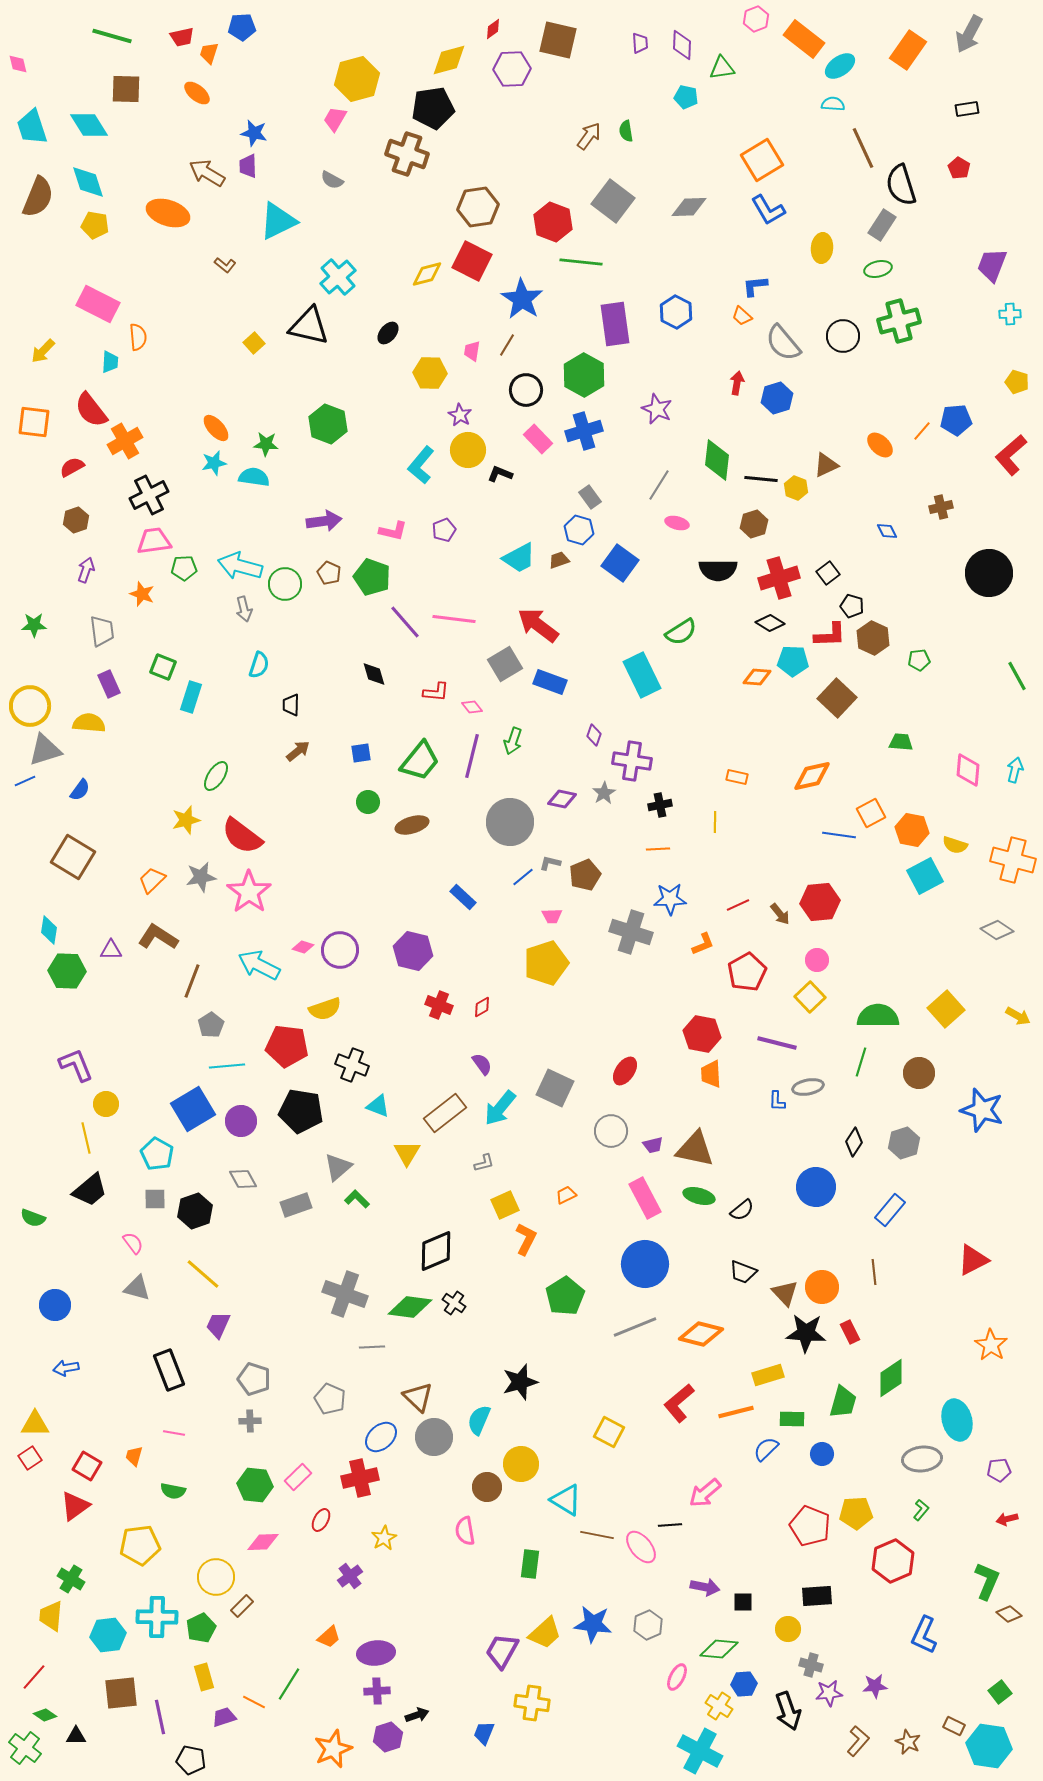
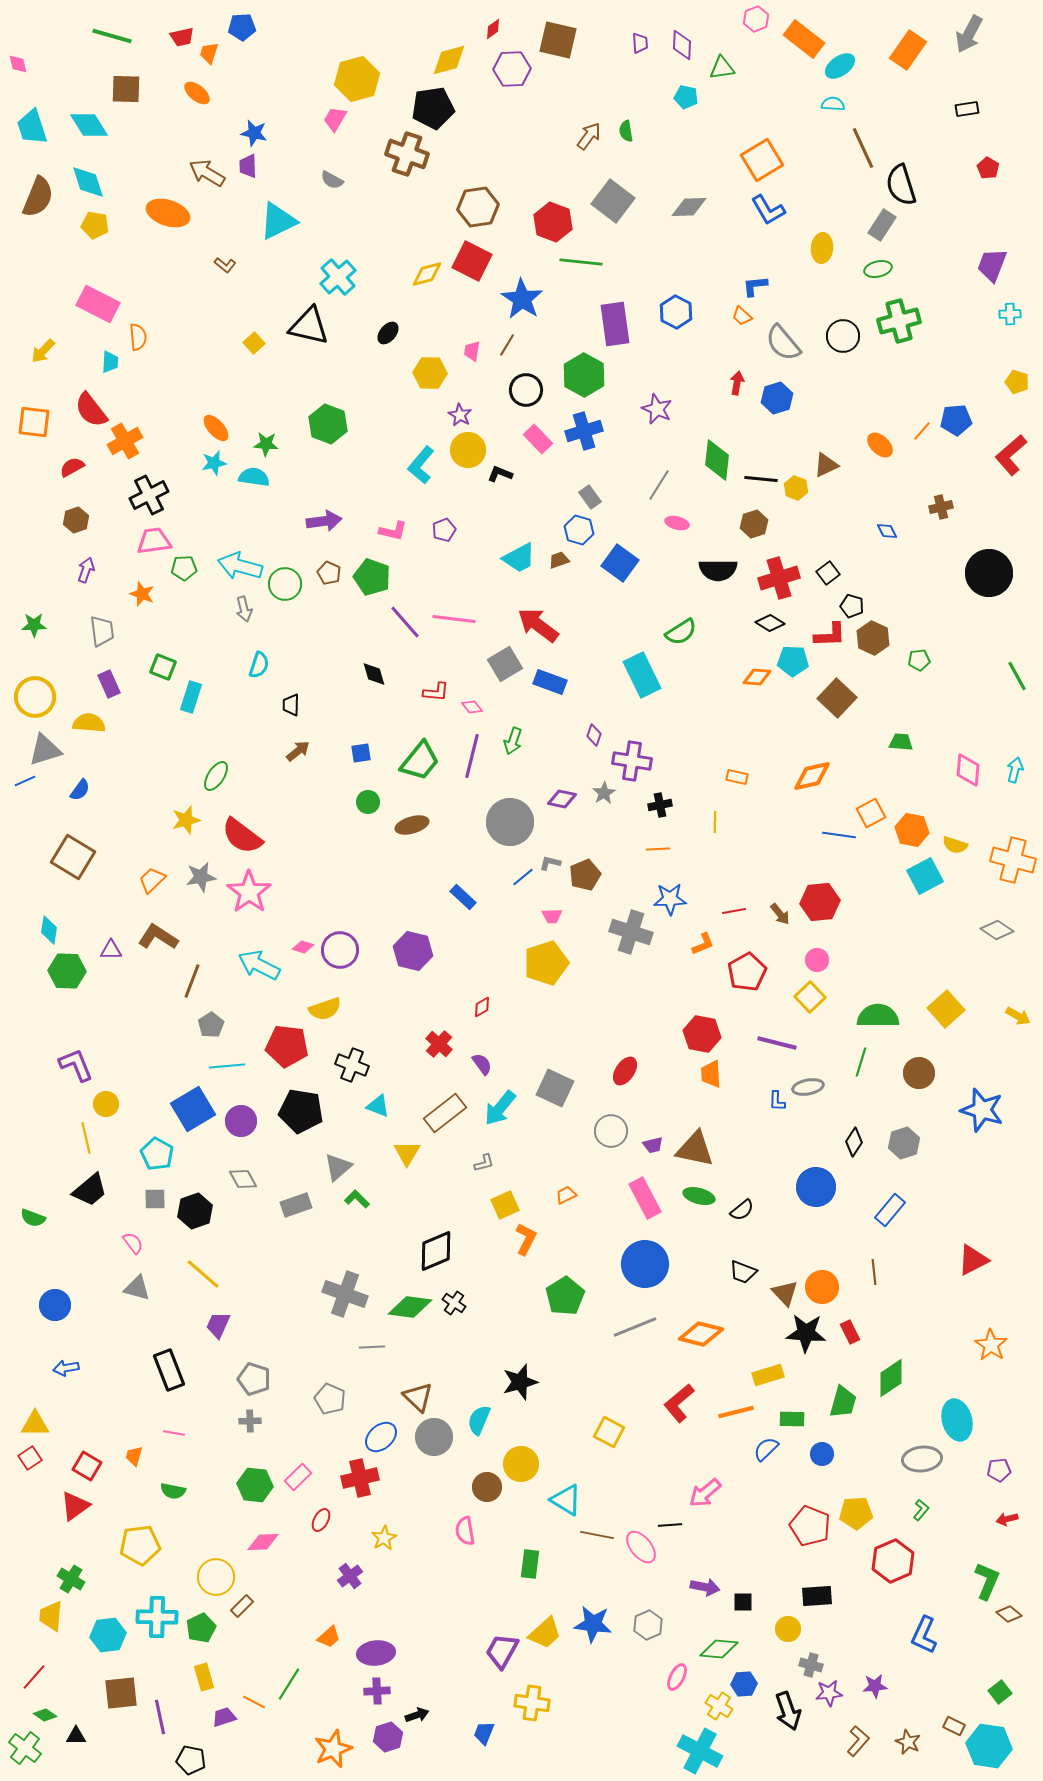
red pentagon at (959, 168): moved 29 px right
yellow circle at (30, 706): moved 5 px right, 9 px up
red line at (738, 905): moved 4 px left, 6 px down; rotated 15 degrees clockwise
red cross at (439, 1005): moved 39 px down; rotated 20 degrees clockwise
